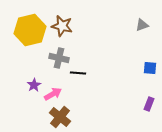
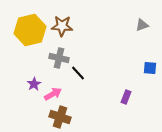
brown star: rotated 10 degrees counterclockwise
black line: rotated 42 degrees clockwise
purple star: moved 1 px up
purple rectangle: moved 23 px left, 7 px up
brown cross: rotated 20 degrees counterclockwise
